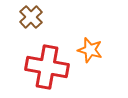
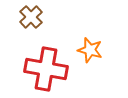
red cross: moved 1 px left, 2 px down
